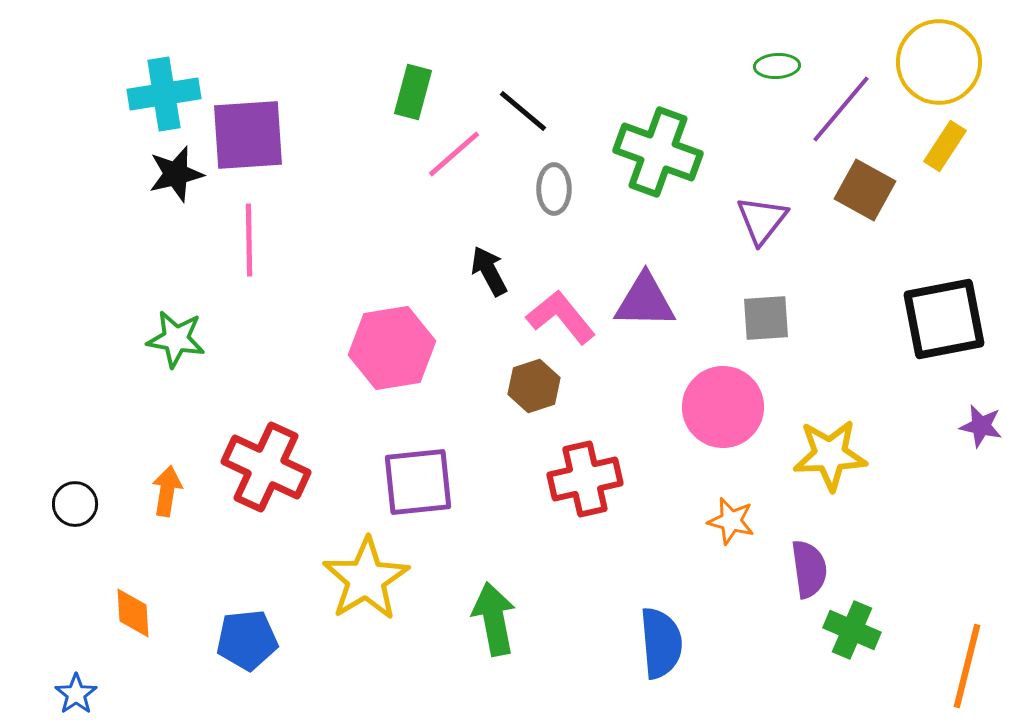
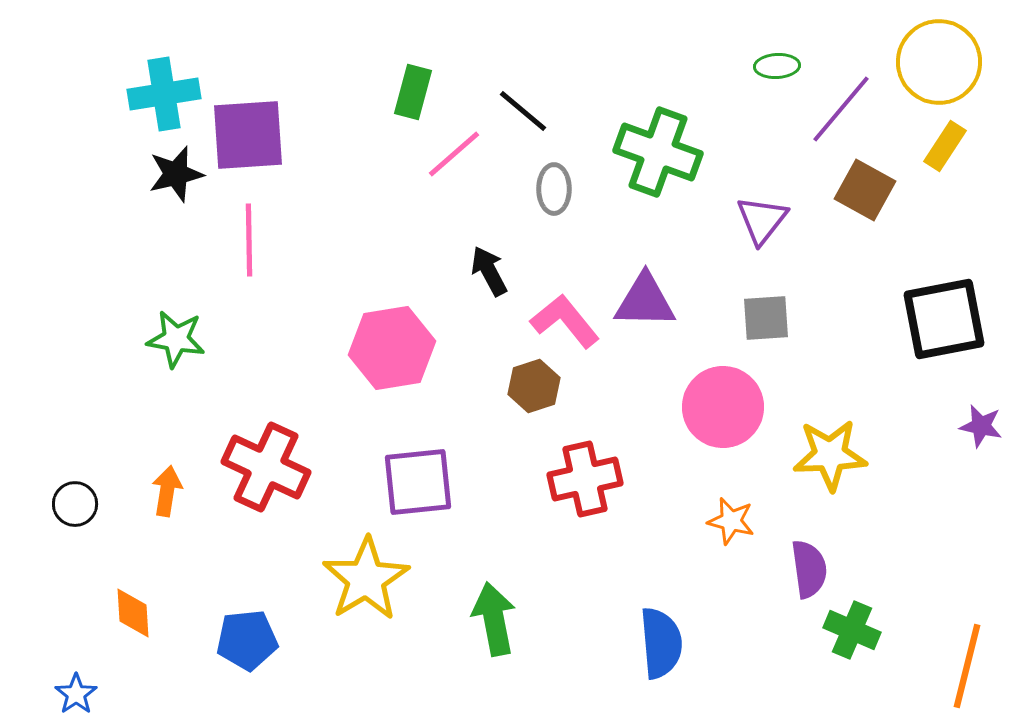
pink L-shape at (561, 317): moved 4 px right, 4 px down
